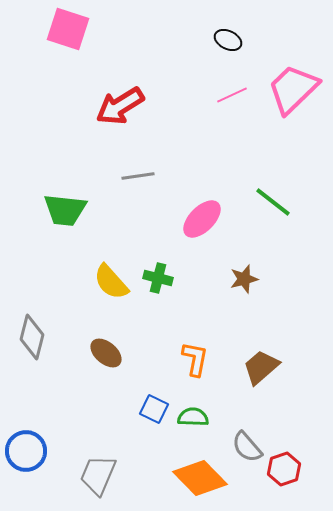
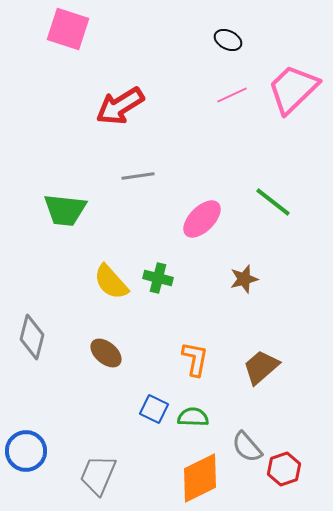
orange diamond: rotated 72 degrees counterclockwise
